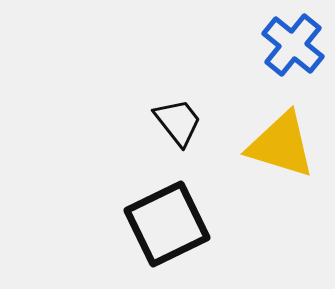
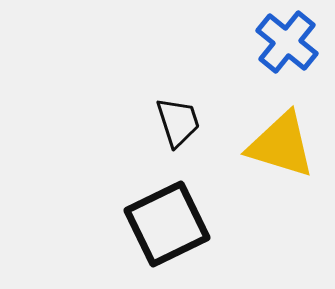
blue cross: moved 6 px left, 3 px up
black trapezoid: rotated 20 degrees clockwise
